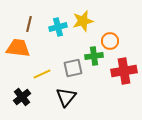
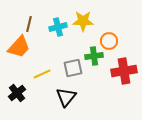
yellow star: rotated 15 degrees clockwise
orange circle: moved 1 px left
orange trapezoid: moved 1 px right, 1 px up; rotated 125 degrees clockwise
black cross: moved 5 px left, 4 px up
